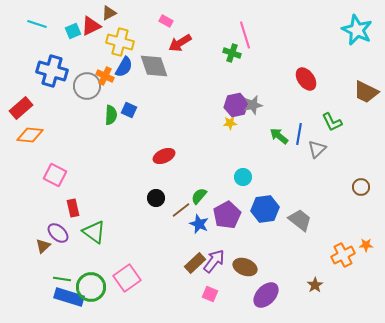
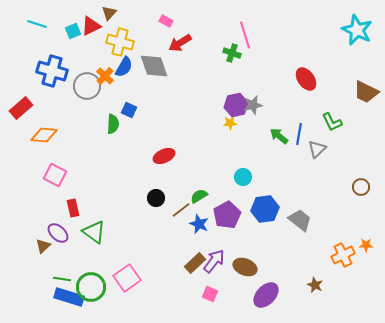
brown triangle at (109, 13): rotated 21 degrees counterclockwise
orange cross at (105, 76): rotated 18 degrees clockwise
green semicircle at (111, 115): moved 2 px right, 9 px down
orange diamond at (30, 135): moved 14 px right
green semicircle at (199, 196): rotated 18 degrees clockwise
brown star at (315, 285): rotated 14 degrees counterclockwise
